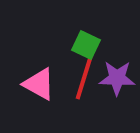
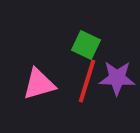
red line: moved 3 px right, 3 px down
pink triangle: rotated 45 degrees counterclockwise
